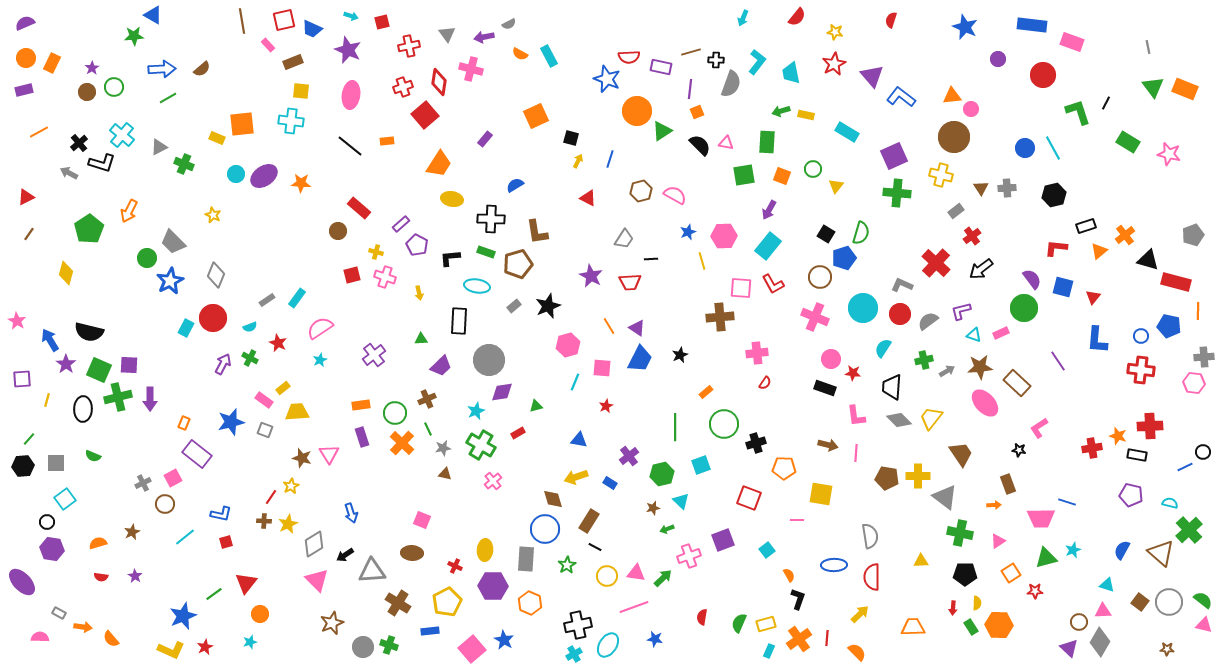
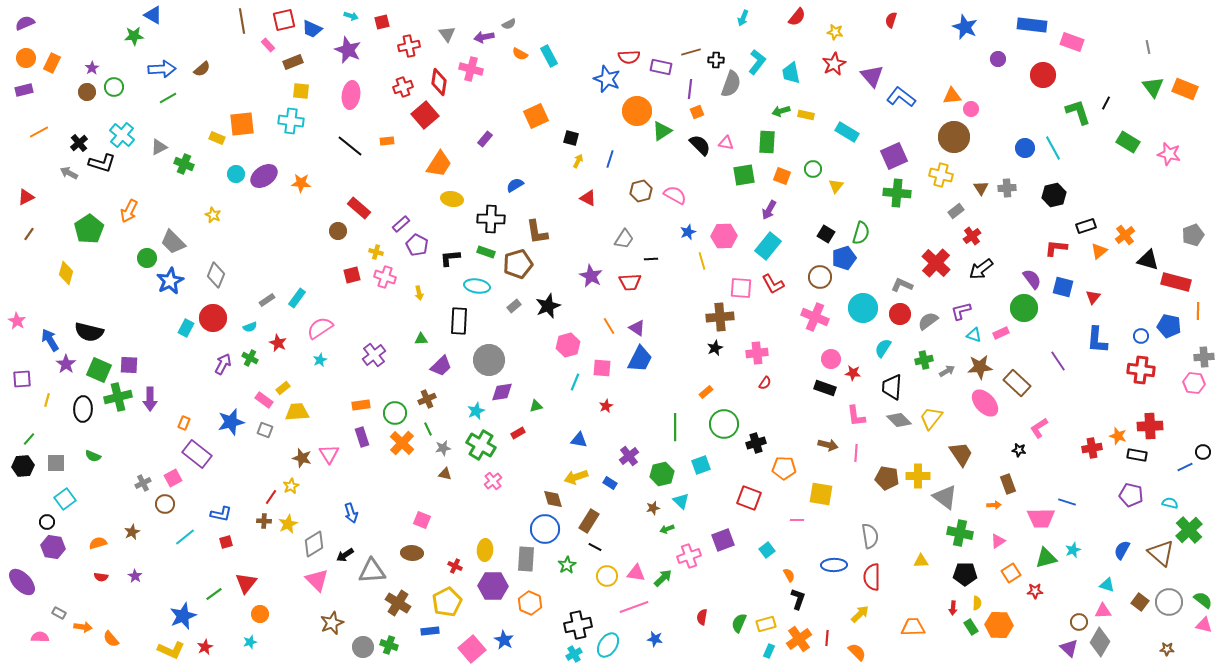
black star at (680, 355): moved 35 px right, 7 px up
purple hexagon at (52, 549): moved 1 px right, 2 px up
